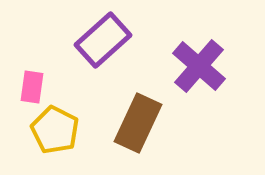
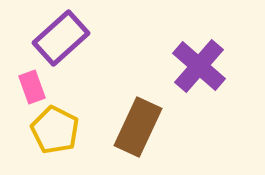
purple rectangle: moved 42 px left, 2 px up
pink rectangle: rotated 28 degrees counterclockwise
brown rectangle: moved 4 px down
